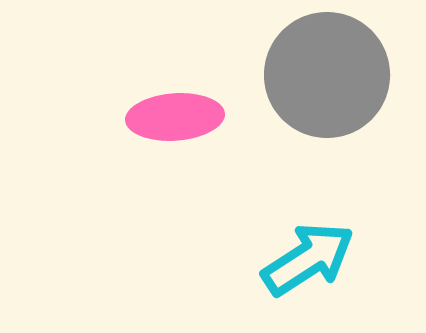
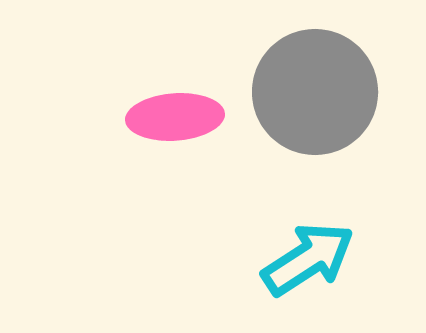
gray circle: moved 12 px left, 17 px down
